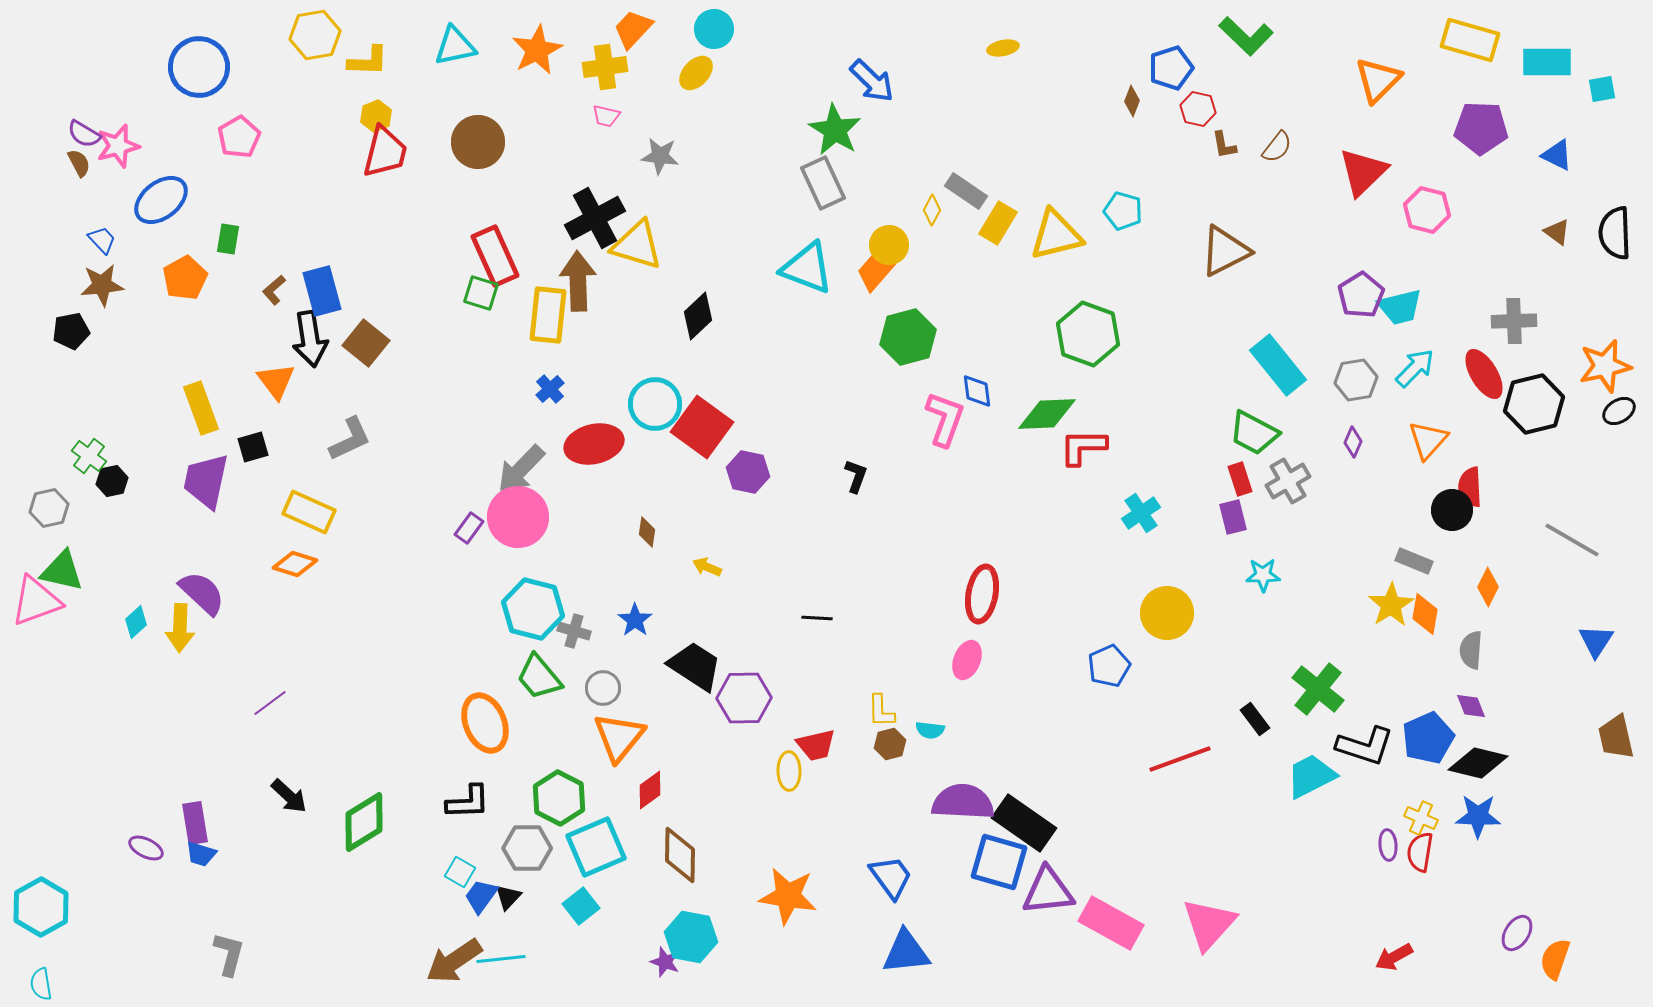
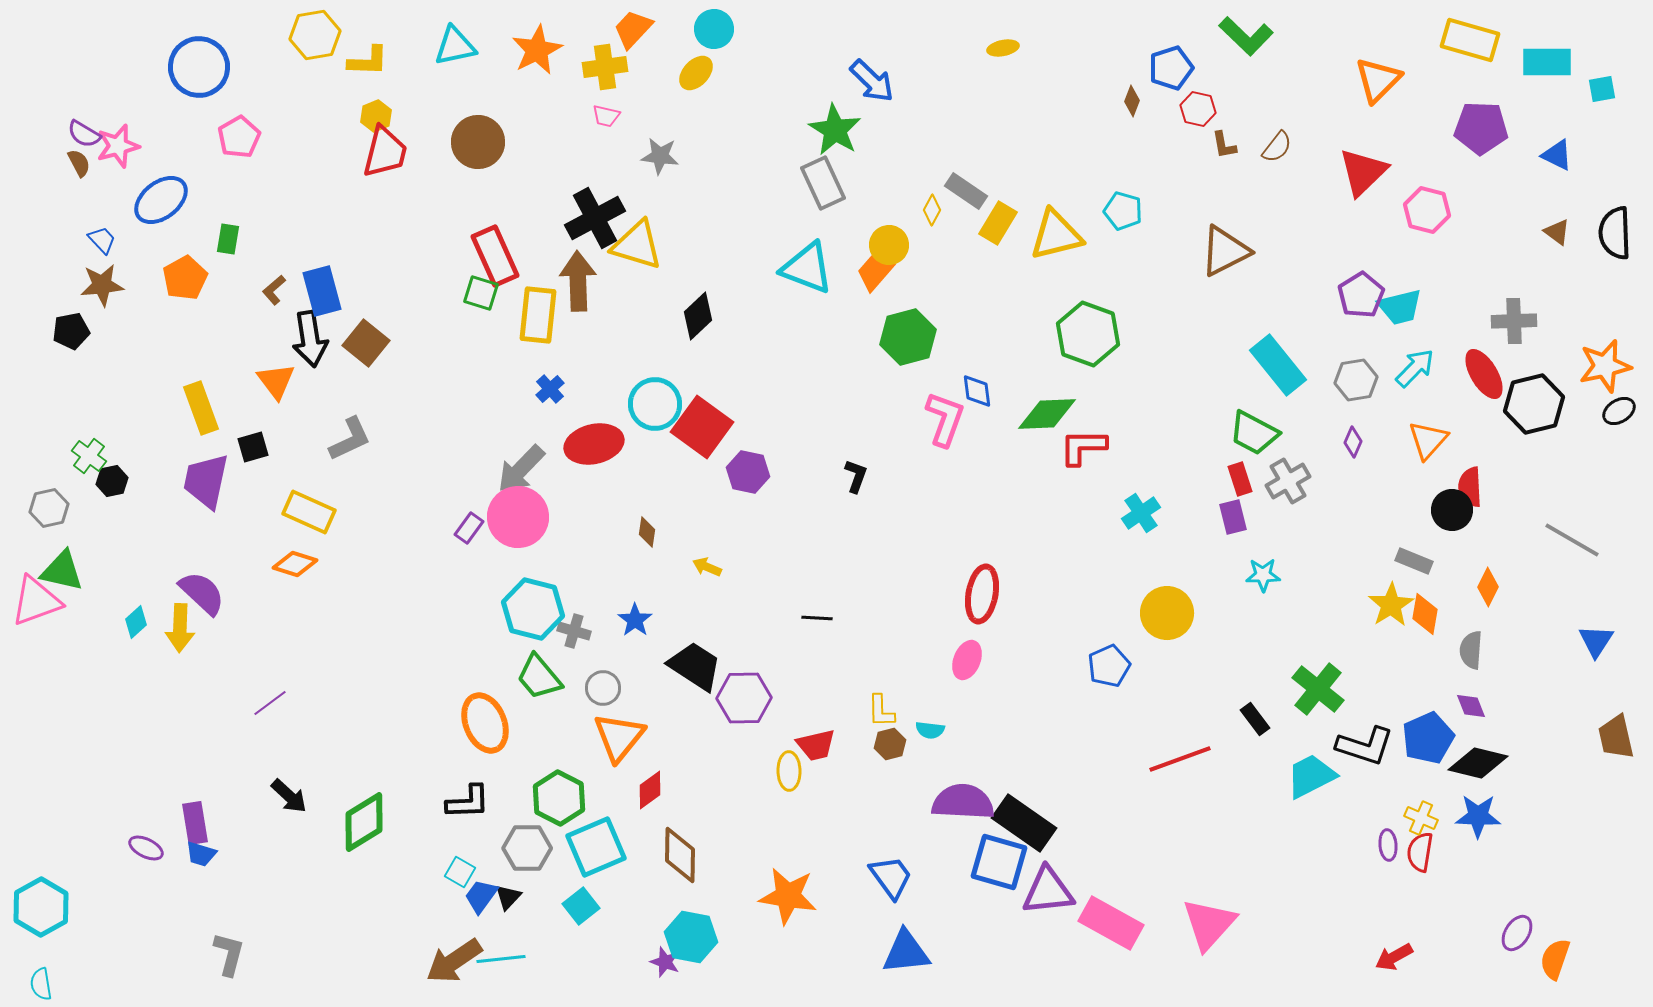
yellow rectangle at (548, 315): moved 10 px left
